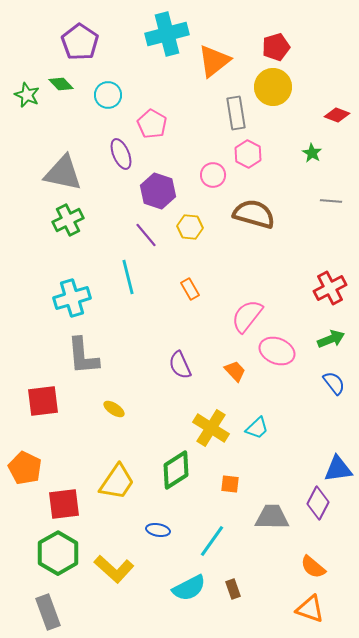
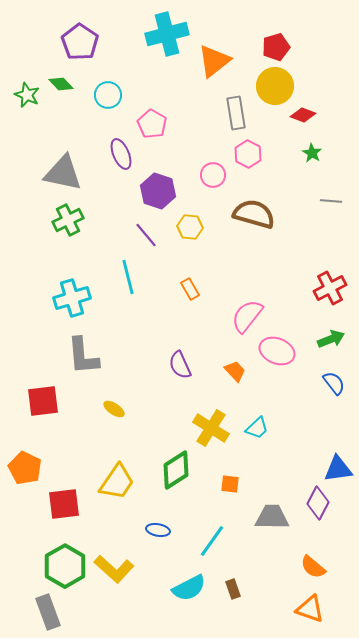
yellow circle at (273, 87): moved 2 px right, 1 px up
red diamond at (337, 115): moved 34 px left
green hexagon at (58, 553): moved 7 px right, 13 px down
